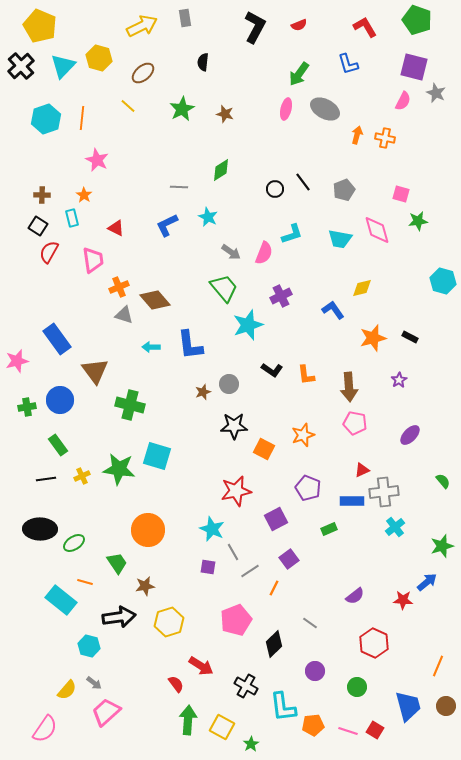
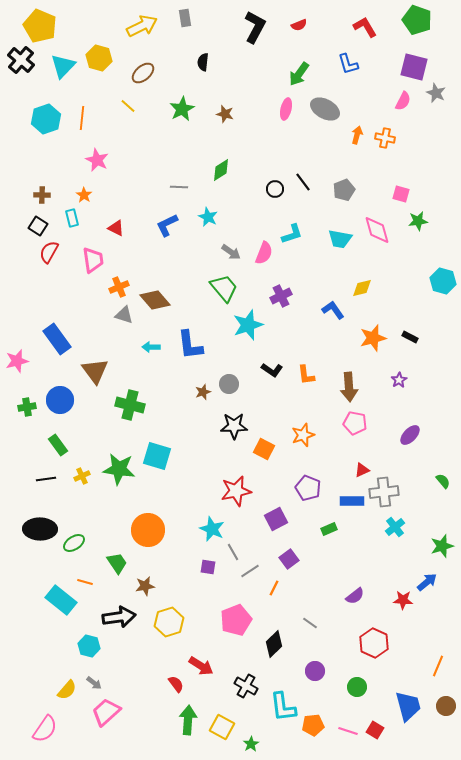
black cross at (21, 66): moved 6 px up; rotated 8 degrees counterclockwise
